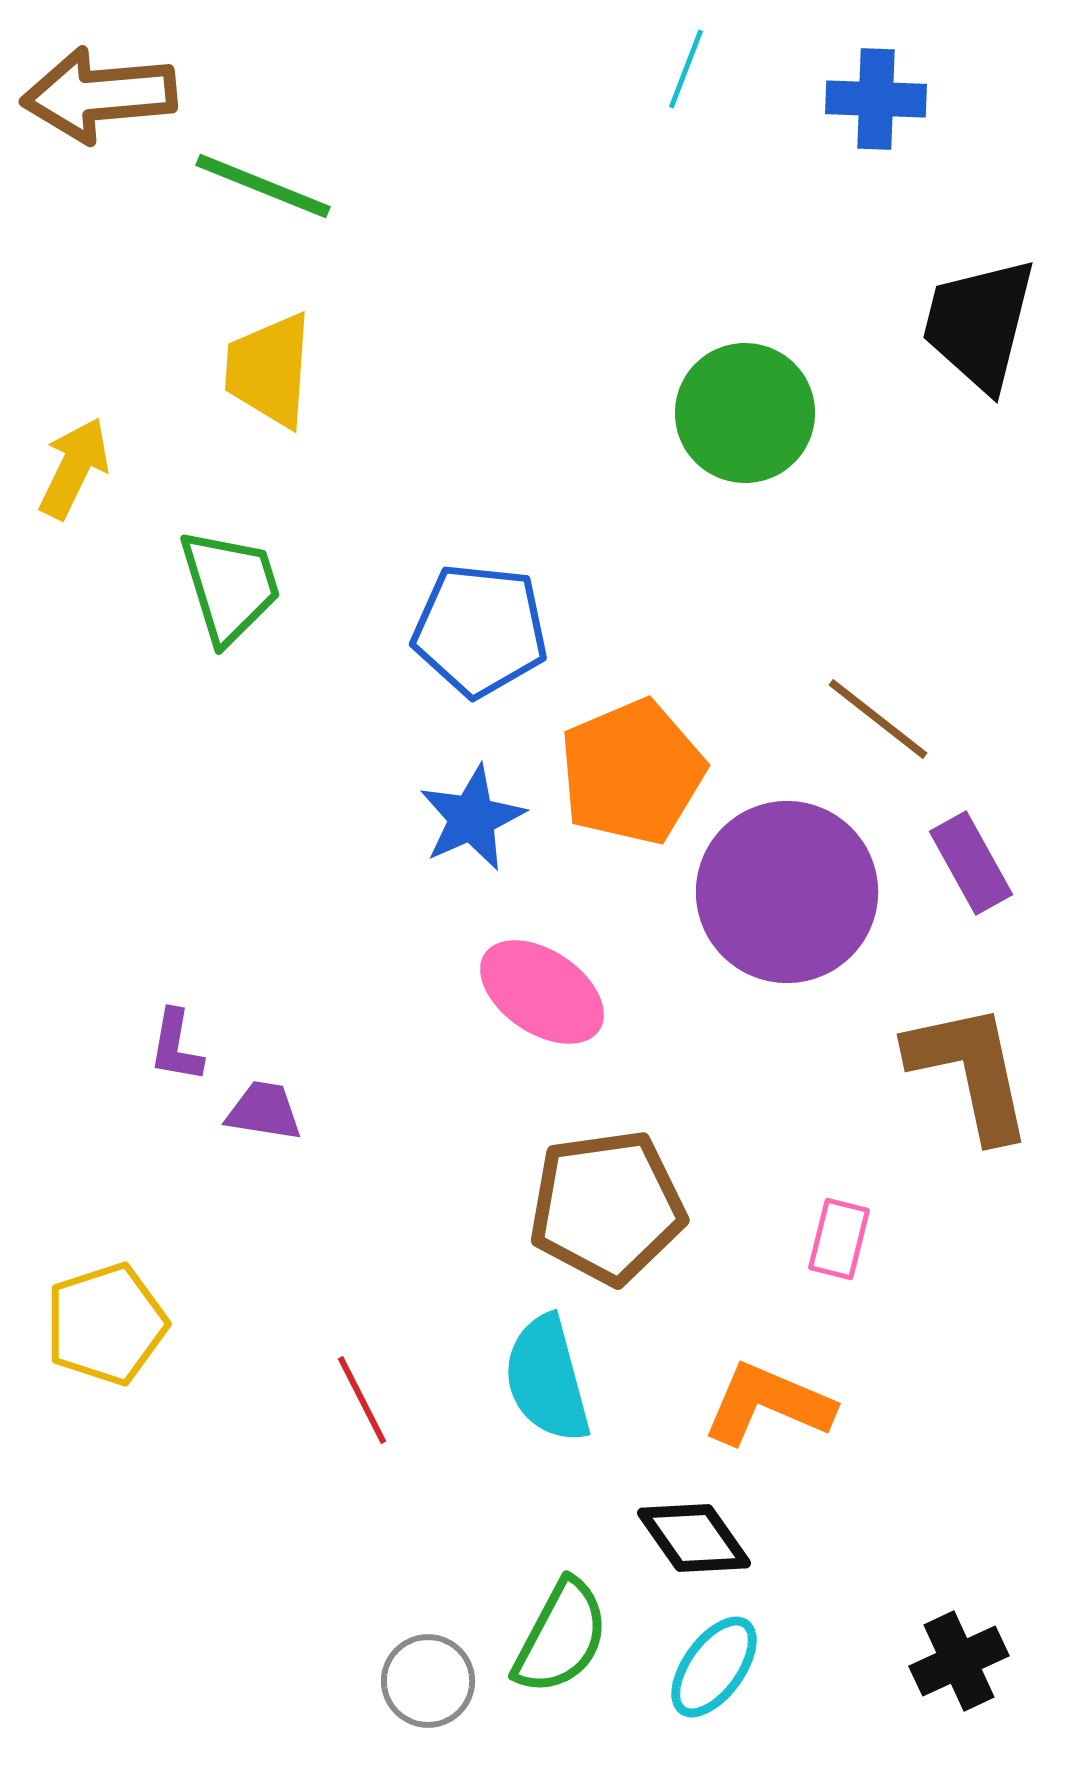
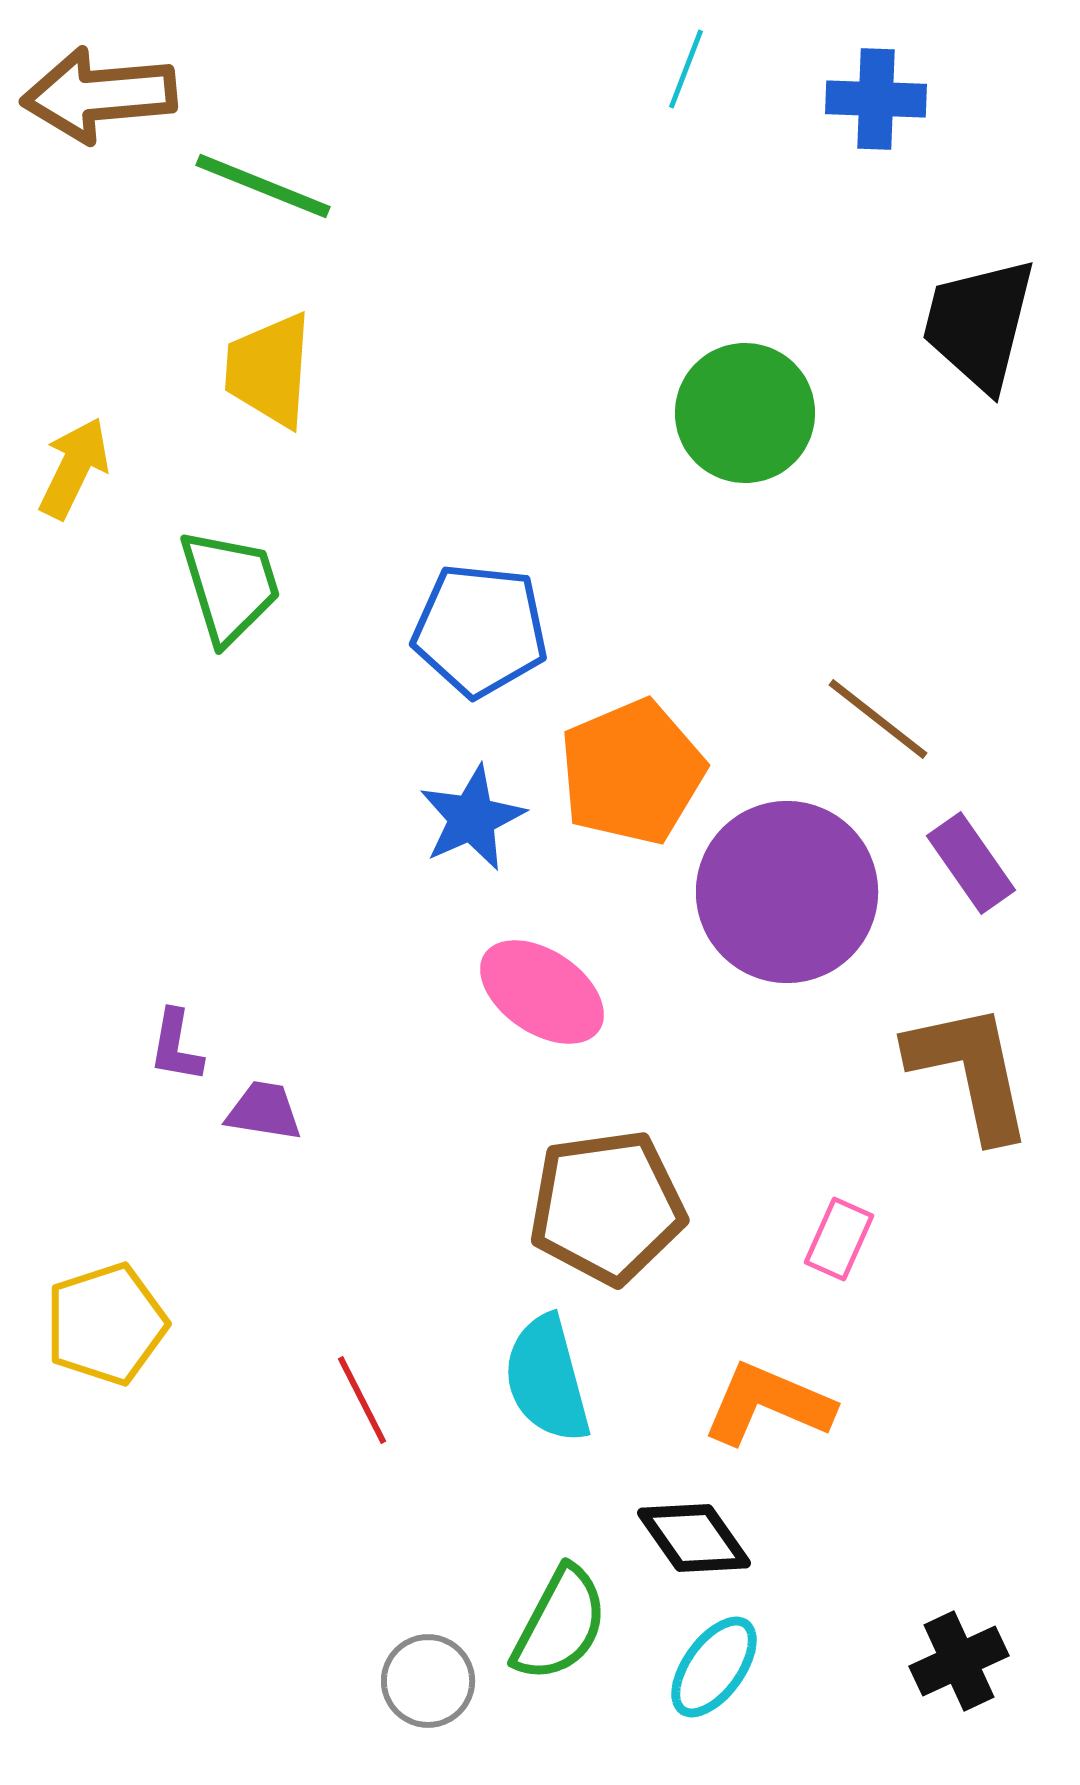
purple rectangle: rotated 6 degrees counterclockwise
pink rectangle: rotated 10 degrees clockwise
green semicircle: moved 1 px left, 13 px up
